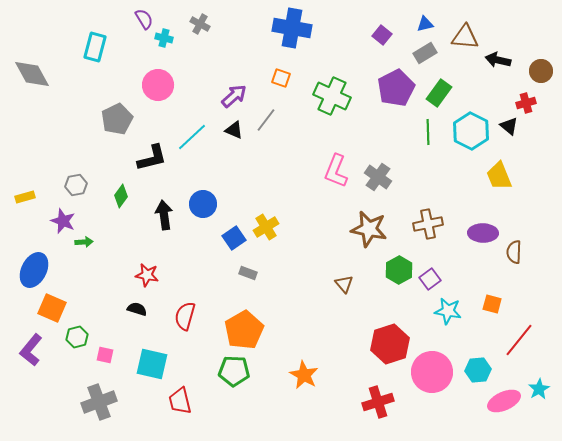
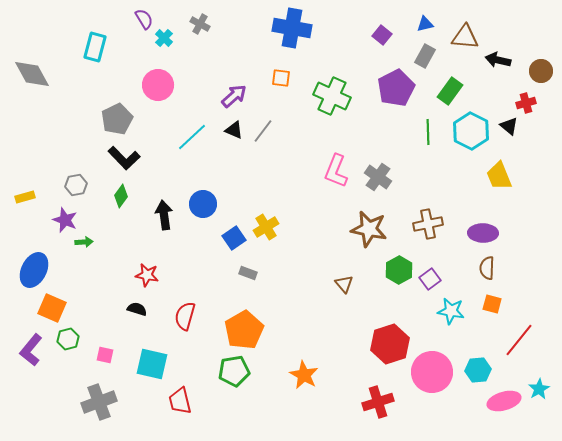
cyan cross at (164, 38): rotated 30 degrees clockwise
gray rectangle at (425, 53): moved 3 px down; rotated 30 degrees counterclockwise
orange square at (281, 78): rotated 12 degrees counterclockwise
green rectangle at (439, 93): moved 11 px right, 2 px up
gray line at (266, 120): moved 3 px left, 11 px down
black L-shape at (152, 158): moved 28 px left; rotated 60 degrees clockwise
purple star at (63, 221): moved 2 px right, 1 px up
brown semicircle at (514, 252): moved 27 px left, 16 px down
cyan star at (448, 311): moved 3 px right
green hexagon at (77, 337): moved 9 px left, 2 px down
green pentagon at (234, 371): rotated 12 degrees counterclockwise
pink ellipse at (504, 401): rotated 8 degrees clockwise
